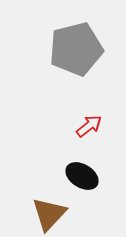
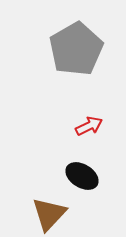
gray pentagon: rotated 16 degrees counterclockwise
red arrow: rotated 12 degrees clockwise
